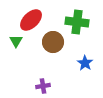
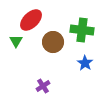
green cross: moved 5 px right, 8 px down
purple cross: rotated 24 degrees counterclockwise
